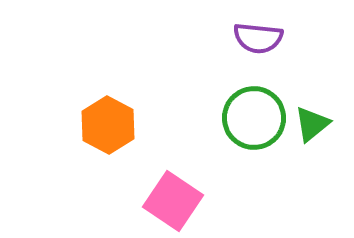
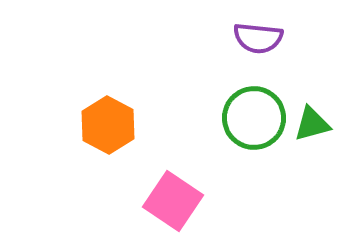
green triangle: rotated 24 degrees clockwise
